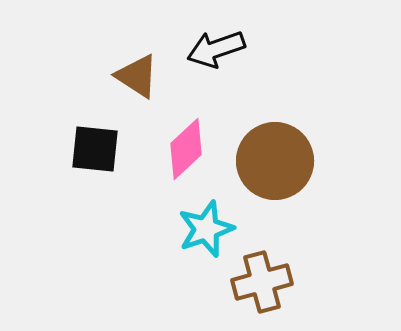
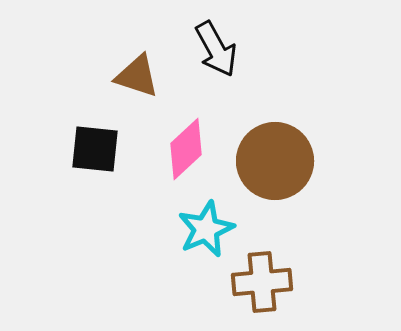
black arrow: rotated 100 degrees counterclockwise
brown triangle: rotated 15 degrees counterclockwise
cyan star: rotated 4 degrees counterclockwise
brown cross: rotated 10 degrees clockwise
